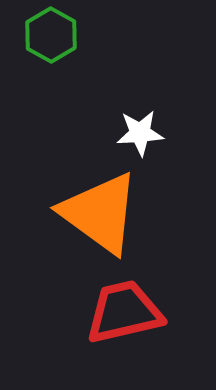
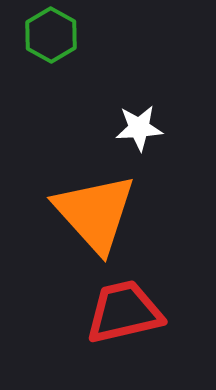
white star: moved 1 px left, 5 px up
orange triangle: moved 5 px left; rotated 12 degrees clockwise
